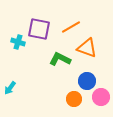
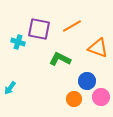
orange line: moved 1 px right, 1 px up
orange triangle: moved 11 px right
